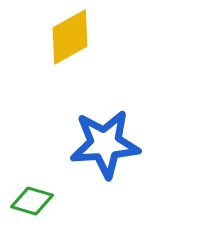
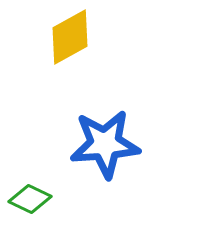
green diamond: moved 2 px left, 2 px up; rotated 9 degrees clockwise
